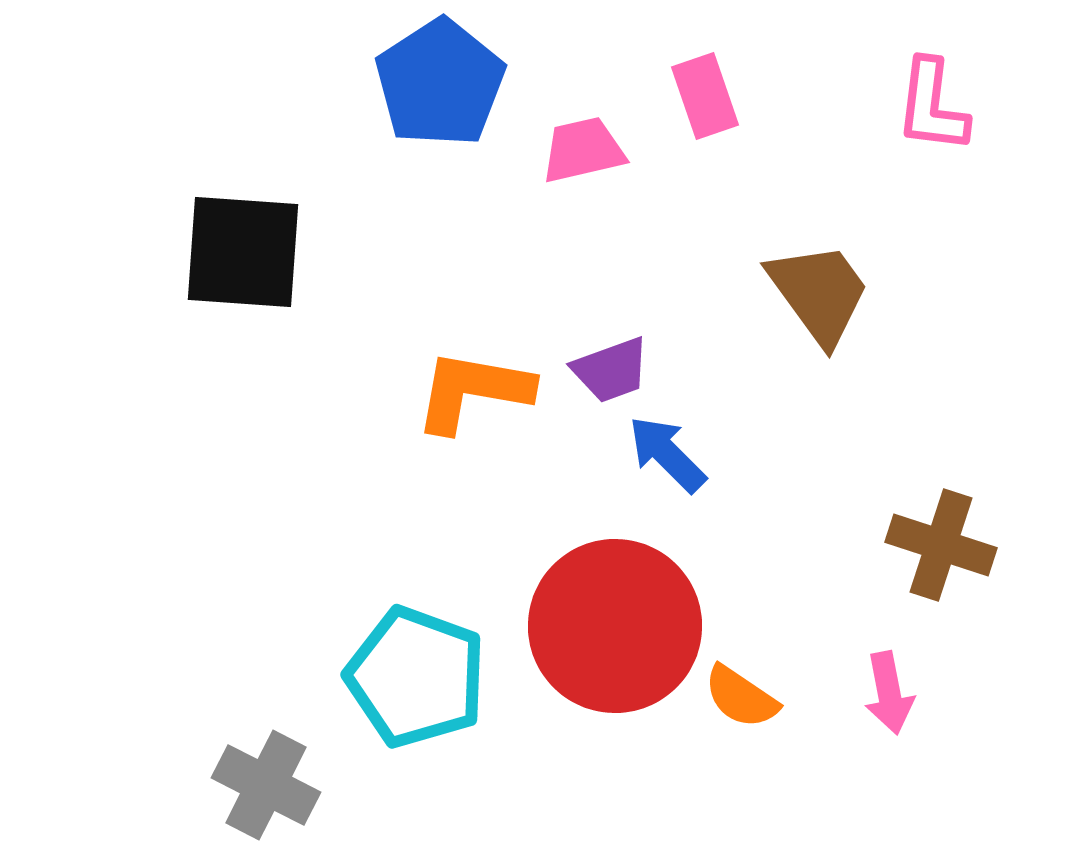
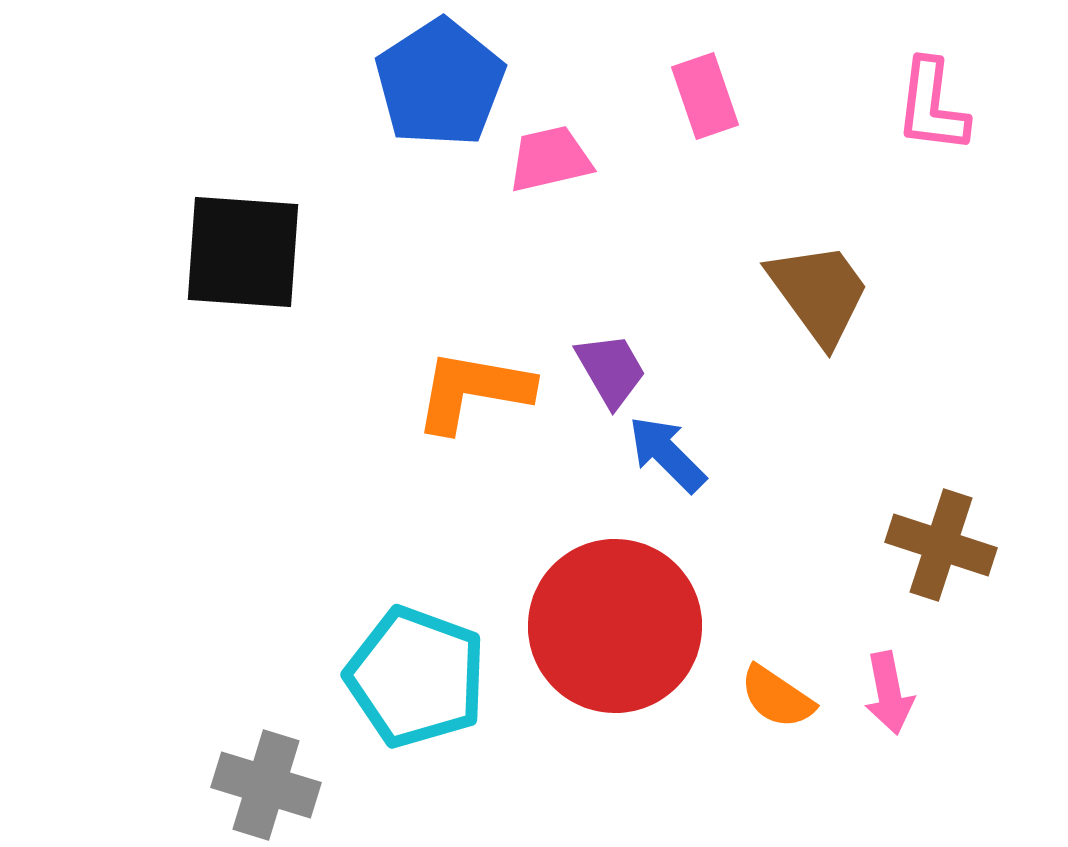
pink trapezoid: moved 33 px left, 9 px down
purple trapezoid: rotated 100 degrees counterclockwise
orange semicircle: moved 36 px right
gray cross: rotated 10 degrees counterclockwise
